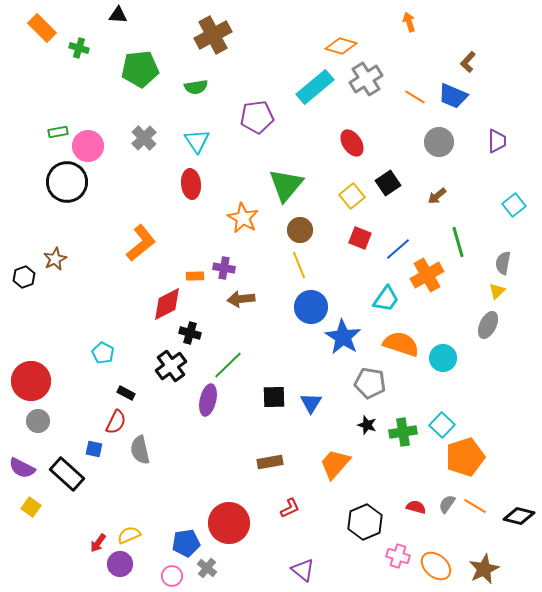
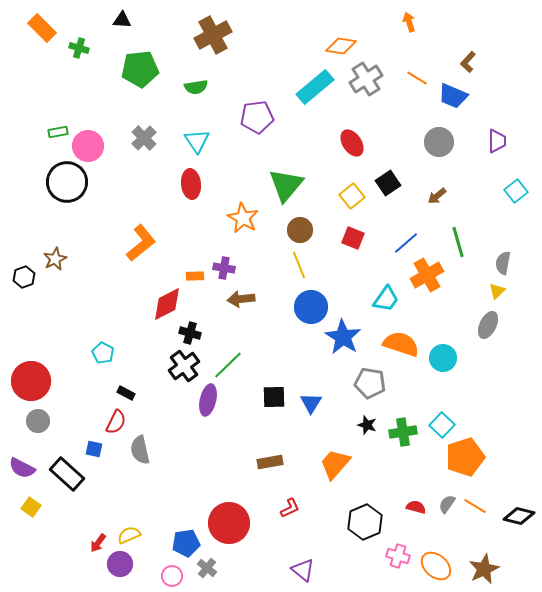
black triangle at (118, 15): moved 4 px right, 5 px down
orange diamond at (341, 46): rotated 8 degrees counterclockwise
orange line at (415, 97): moved 2 px right, 19 px up
cyan square at (514, 205): moved 2 px right, 14 px up
red square at (360, 238): moved 7 px left
blue line at (398, 249): moved 8 px right, 6 px up
black cross at (171, 366): moved 13 px right
